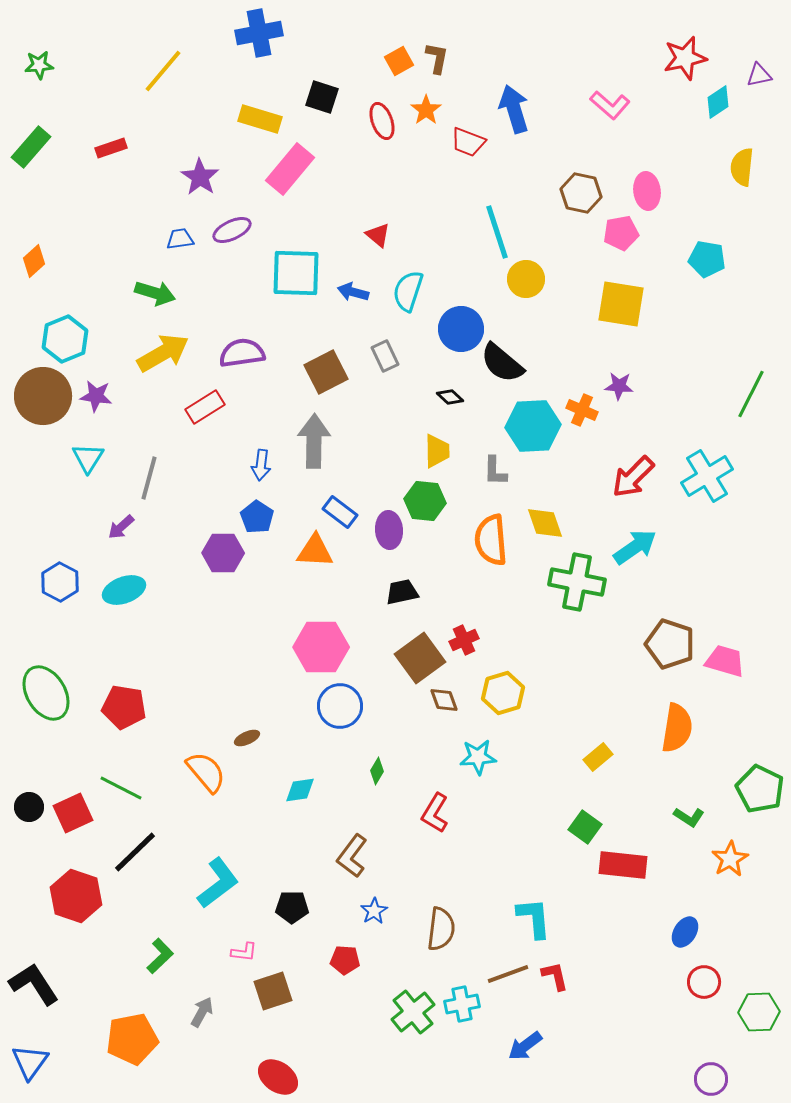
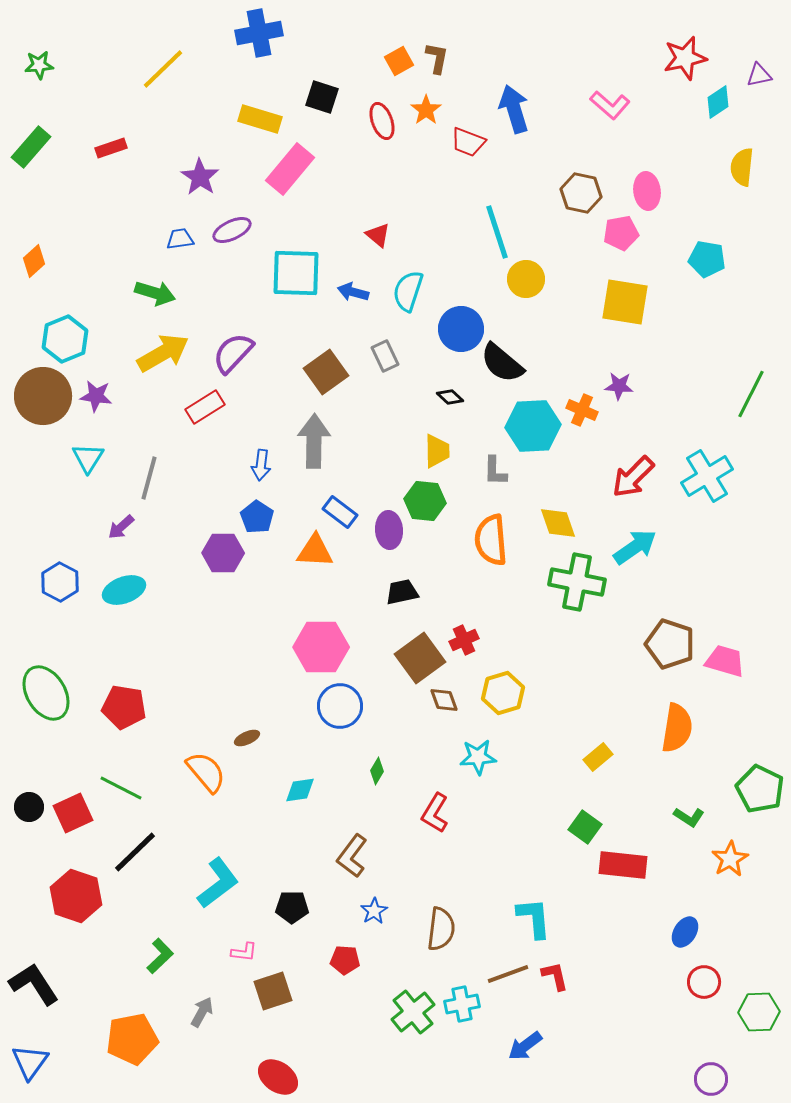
yellow line at (163, 71): moved 2 px up; rotated 6 degrees clockwise
yellow square at (621, 304): moved 4 px right, 2 px up
purple semicircle at (242, 353): moved 9 px left; rotated 39 degrees counterclockwise
brown square at (326, 372): rotated 9 degrees counterclockwise
yellow diamond at (545, 523): moved 13 px right
